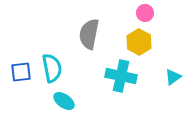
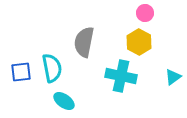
gray semicircle: moved 5 px left, 8 px down
